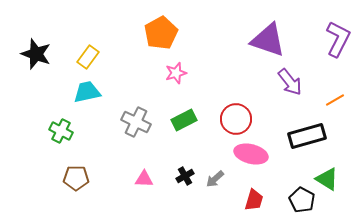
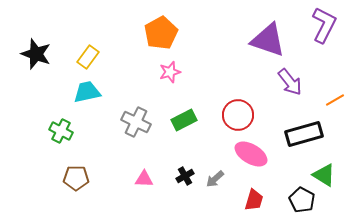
purple L-shape: moved 14 px left, 14 px up
pink star: moved 6 px left, 1 px up
red circle: moved 2 px right, 4 px up
black rectangle: moved 3 px left, 2 px up
pink ellipse: rotated 16 degrees clockwise
green triangle: moved 3 px left, 4 px up
